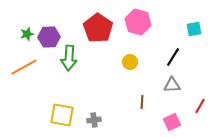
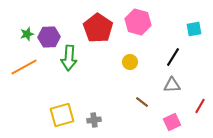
brown line: rotated 56 degrees counterclockwise
yellow square: rotated 25 degrees counterclockwise
